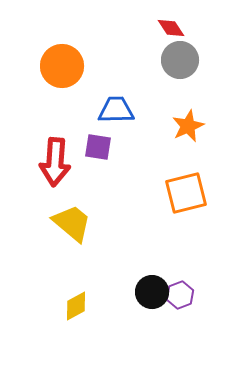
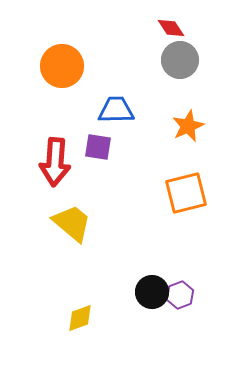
yellow diamond: moved 4 px right, 12 px down; rotated 8 degrees clockwise
